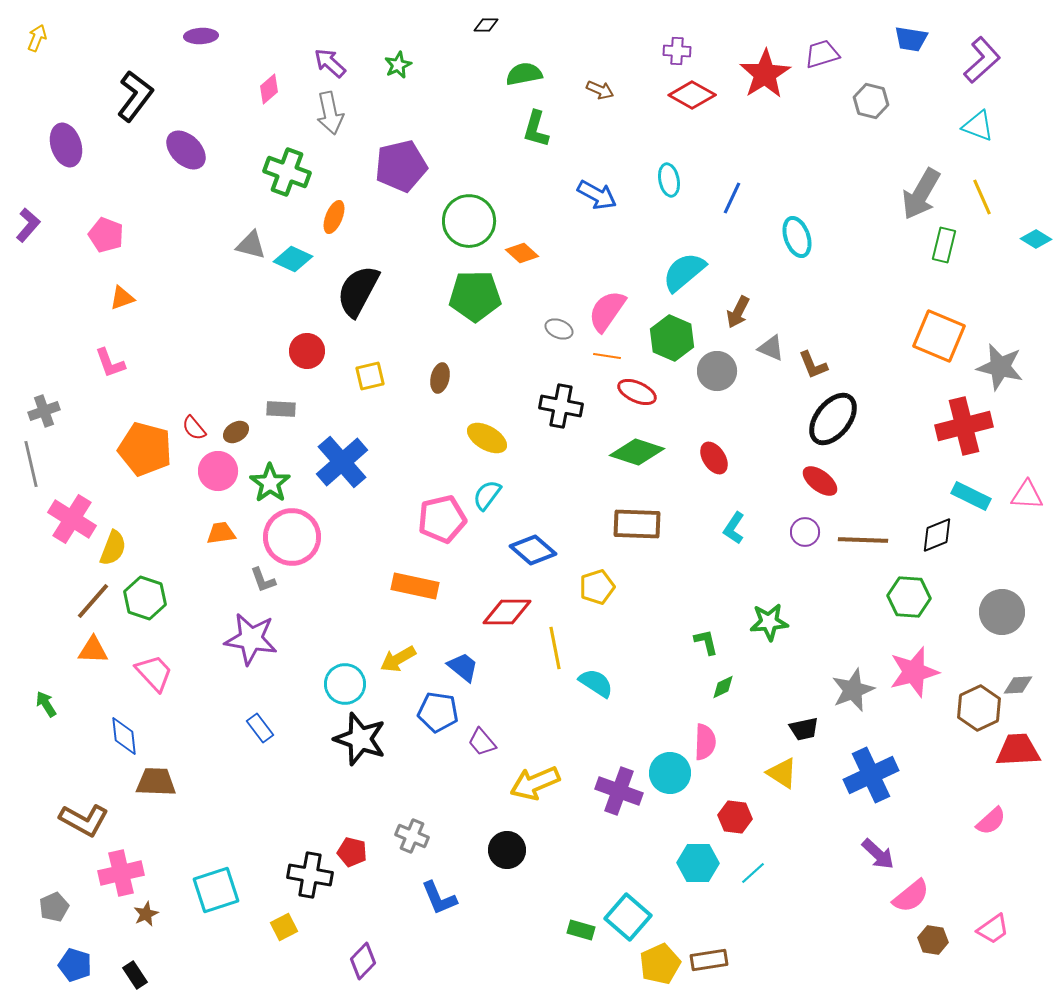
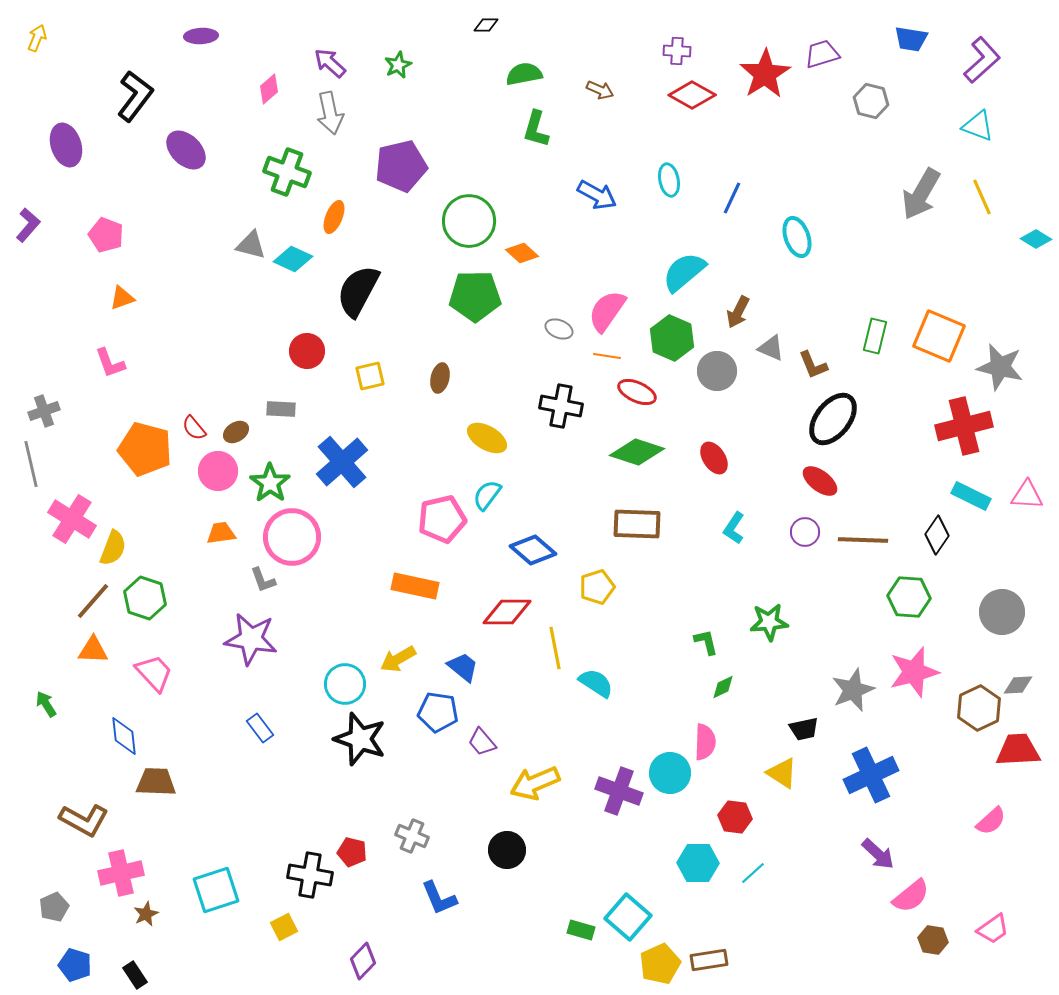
green rectangle at (944, 245): moved 69 px left, 91 px down
black diamond at (937, 535): rotated 33 degrees counterclockwise
